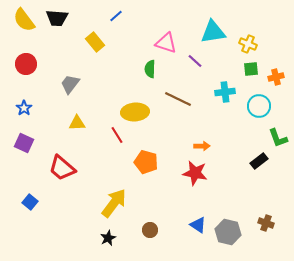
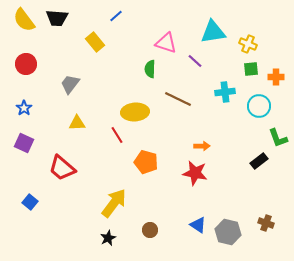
orange cross: rotated 14 degrees clockwise
